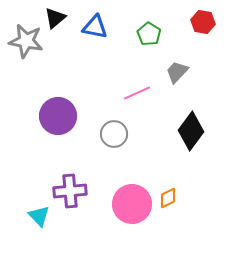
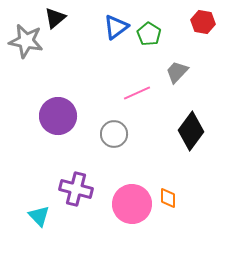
blue triangle: moved 21 px right; rotated 48 degrees counterclockwise
purple cross: moved 6 px right, 2 px up; rotated 20 degrees clockwise
orange diamond: rotated 65 degrees counterclockwise
